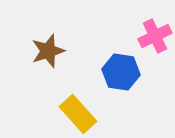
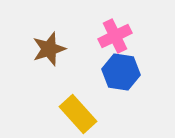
pink cross: moved 40 px left
brown star: moved 1 px right, 2 px up
